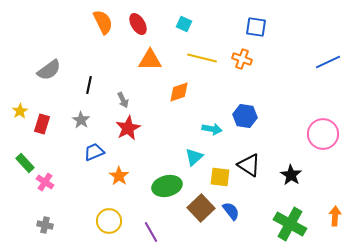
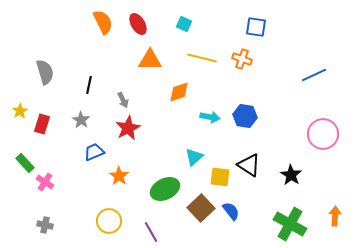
blue line: moved 14 px left, 13 px down
gray semicircle: moved 4 px left, 2 px down; rotated 70 degrees counterclockwise
cyan arrow: moved 2 px left, 12 px up
green ellipse: moved 2 px left, 3 px down; rotated 12 degrees counterclockwise
